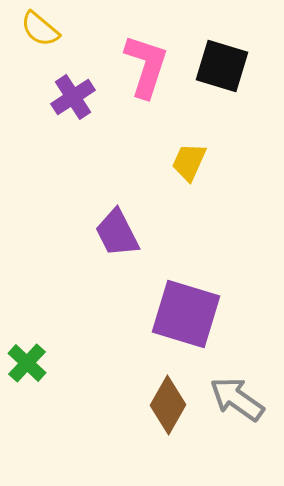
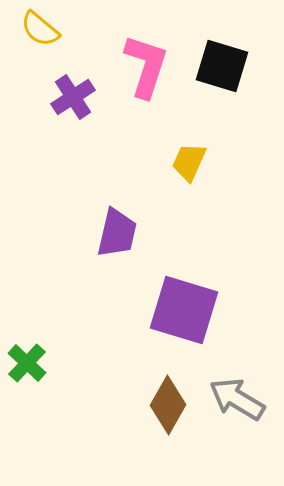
purple trapezoid: rotated 140 degrees counterclockwise
purple square: moved 2 px left, 4 px up
gray arrow: rotated 4 degrees counterclockwise
